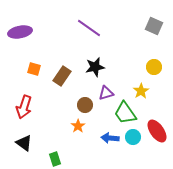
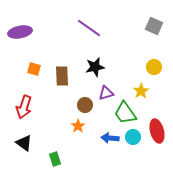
brown rectangle: rotated 36 degrees counterclockwise
red ellipse: rotated 20 degrees clockwise
